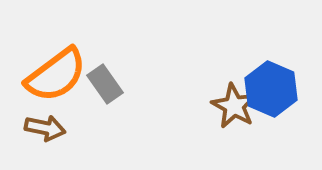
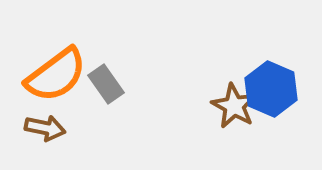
gray rectangle: moved 1 px right
